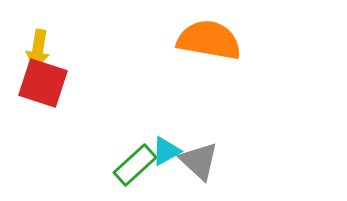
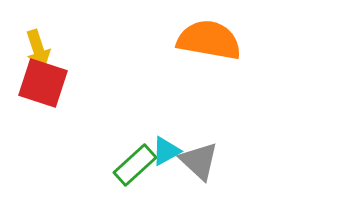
yellow arrow: rotated 27 degrees counterclockwise
